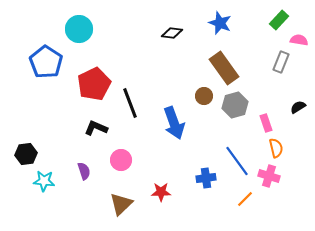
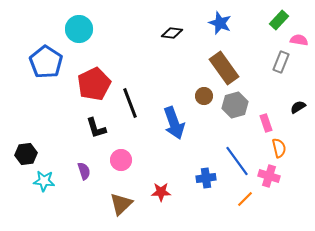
black L-shape: rotated 130 degrees counterclockwise
orange semicircle: moved 3 px right
